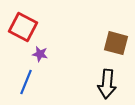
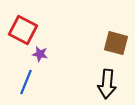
red square: moved 3 px down
